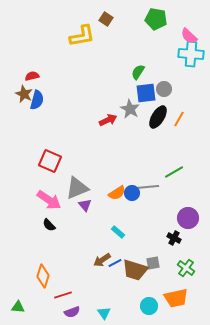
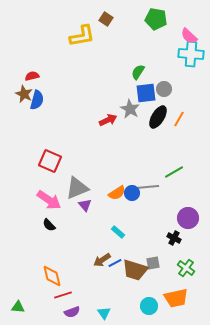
orange diamond: moved 9 px right; rotated 30 degrees counterclockwise
